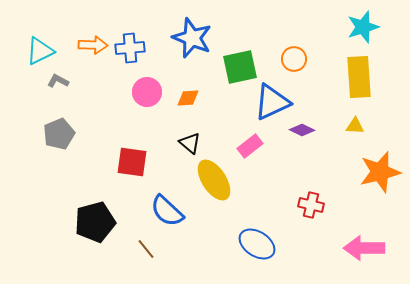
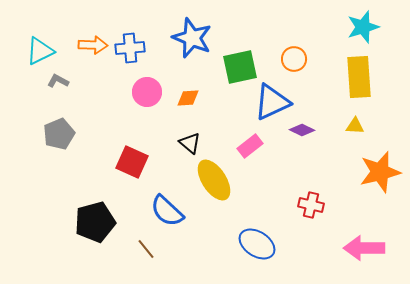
red square: rotated 16 degrees clockwise
